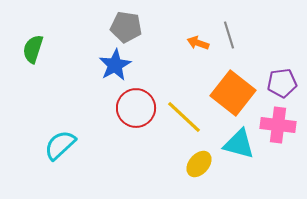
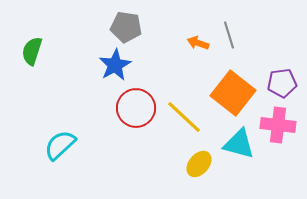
green semicircle: moved 1 px left, 2 px down
